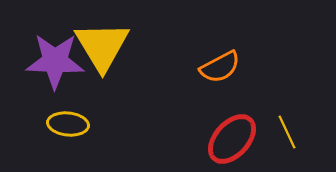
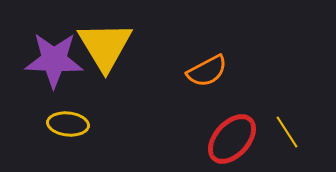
yellow triangle: moved 3 px right
purple star: moved 1 px left, 1 px up
orange semicircle: moved 13 px left, 4 px down
yellow line: rotated 8 degrees counterclockwise
